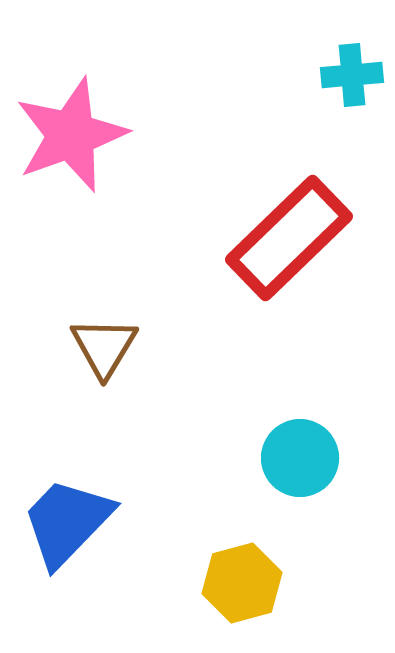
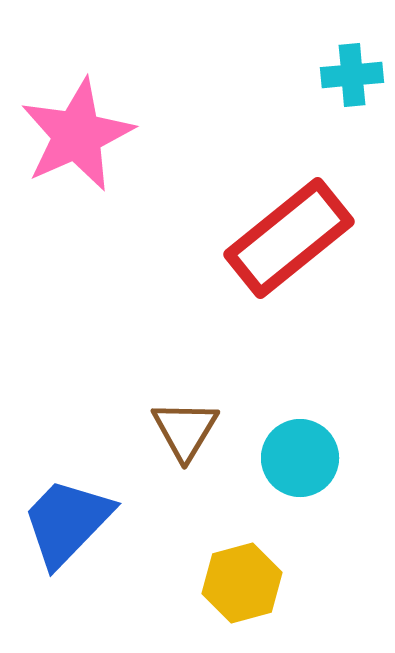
pink star: moved 6 px right; rotated 4 degrees counterclockwise
red rectangle: rotated 5 degrees clockwise
brown triangle: moved 81 px right, 83 px down
